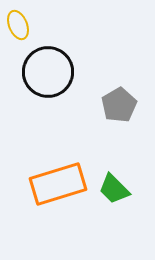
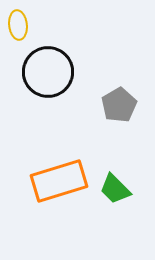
yellow ellipse: rotated 16 degrees clockwise
orange rectangle: moved 1 px right, 3 px up
green trapezoid: moved 1 px right
